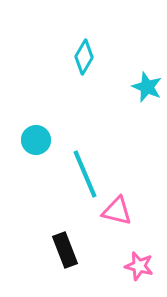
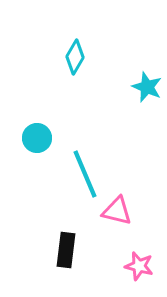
cyan diamond: moved 9 px left
cyan circle: moved 1 px right, 2 px up
black rectangle: moved 1 px right; rotated 28 degrees clockwise
